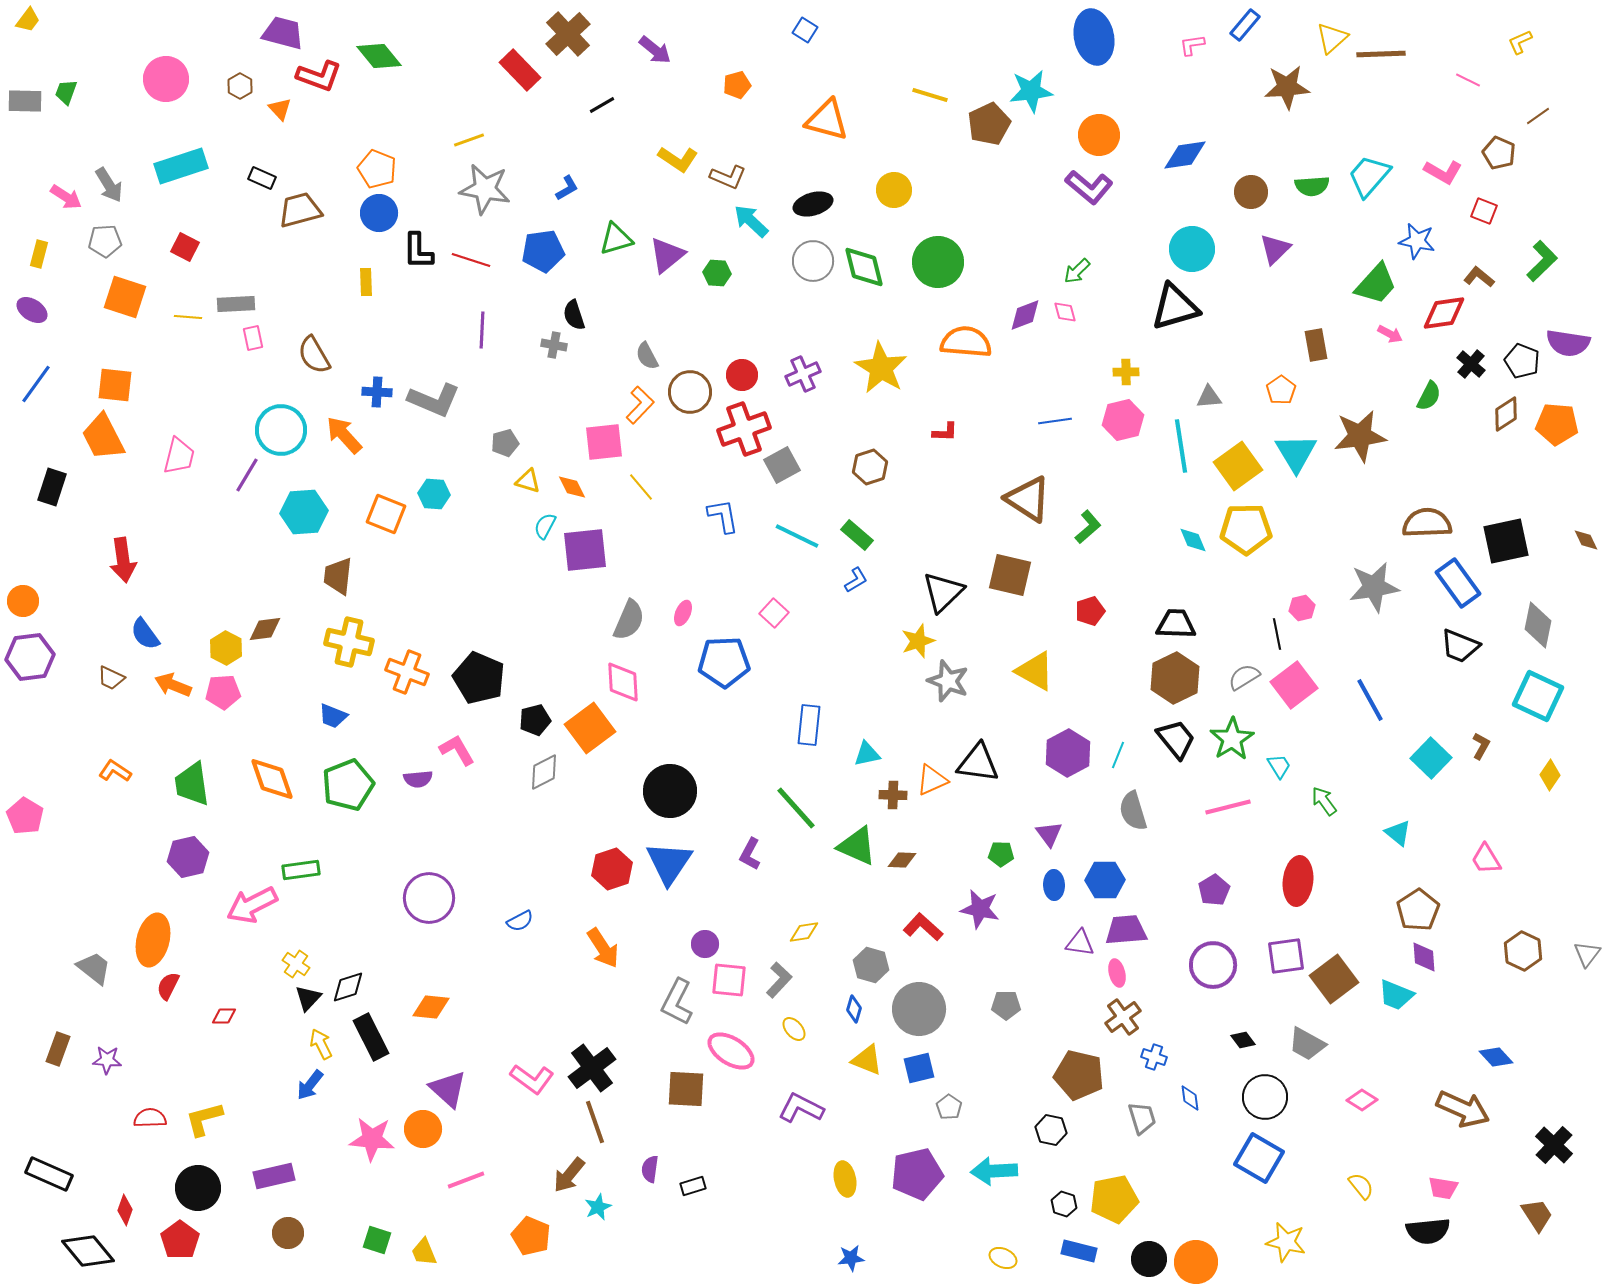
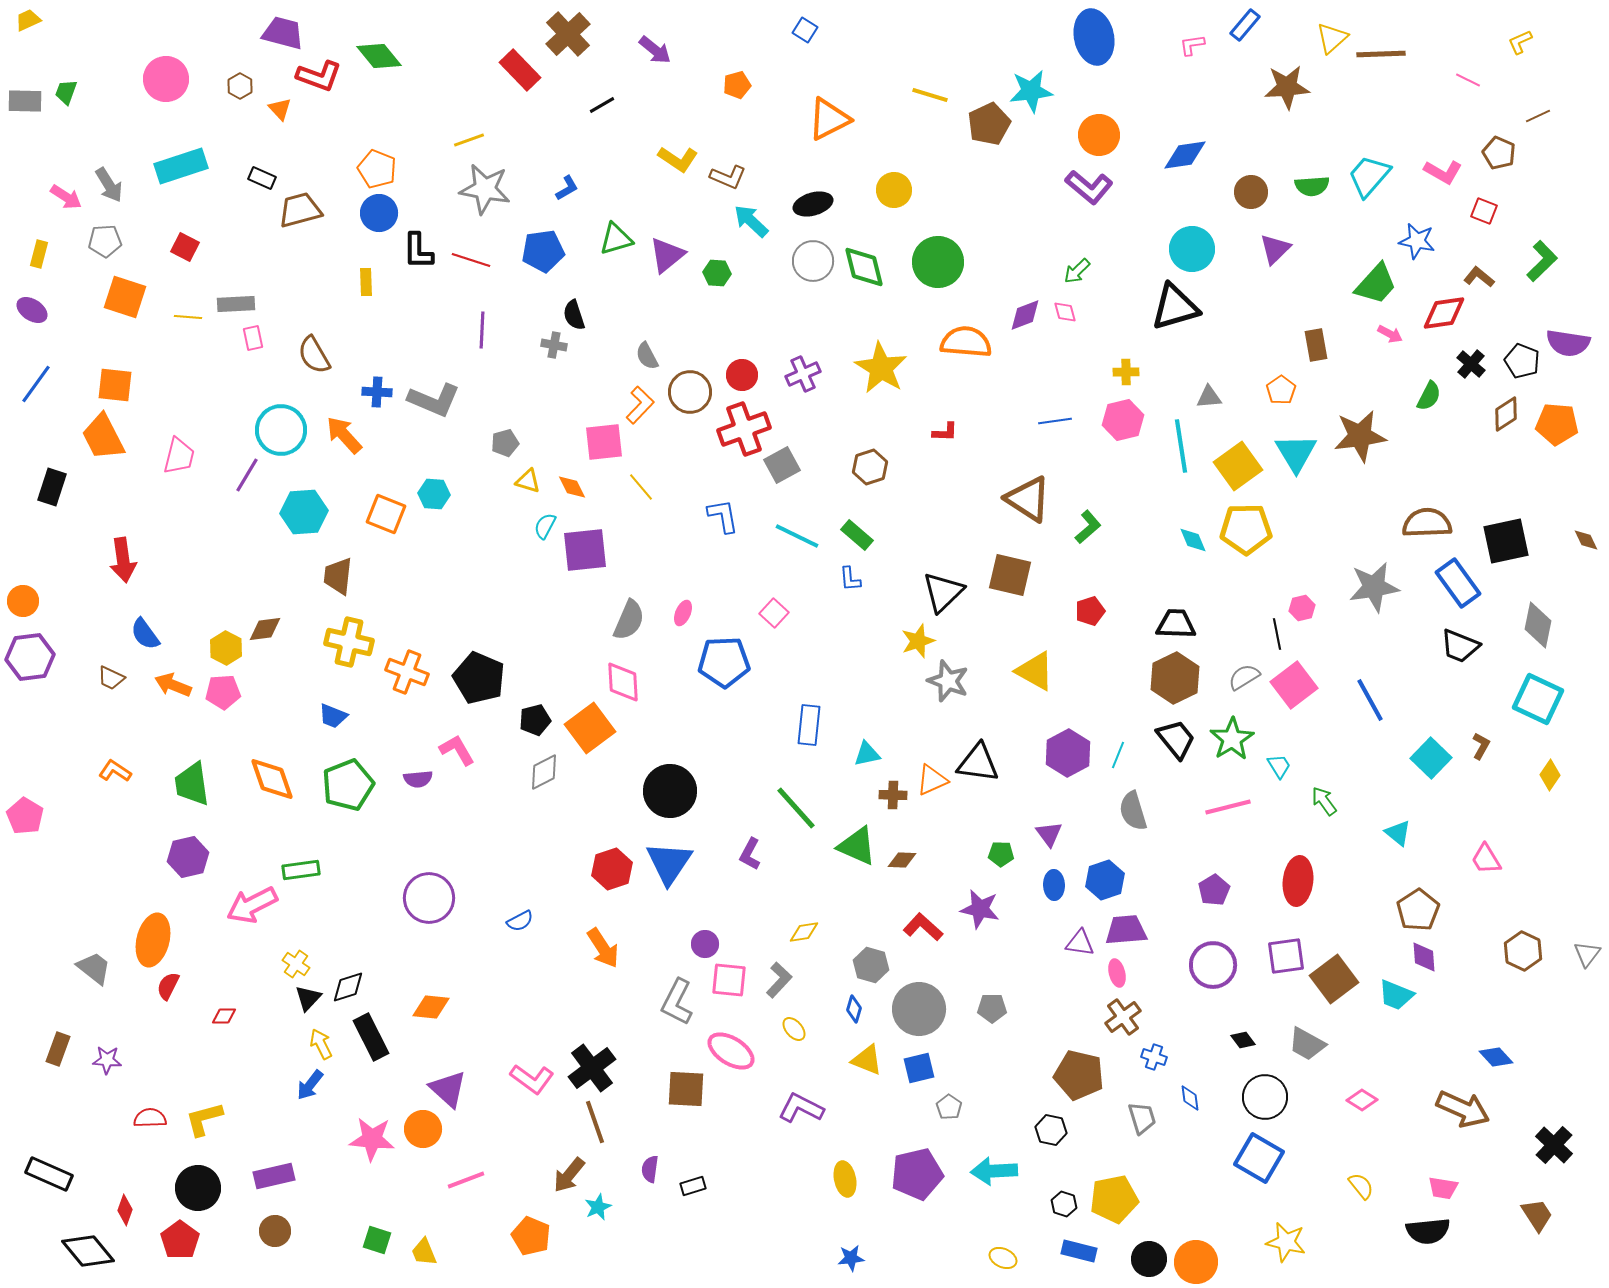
yellow trapezoid at (28, 20): rotated 152 degrees counterclockwise
brown line at (1538, 116): rotated 10 degrees clockwise
orange triangle at (827, 120): moved 2 px right, 1 px up; rotated 42 degrees counterclockwise
blue L-shape at (856, 580): moved 6 px left, 1 px up; rotated 116 degrees clockwise
cyan square at (1538, 696): moved 3 px down
blue hexagon at (1105, 880): rotated 18 degrees counterclockwise
gray pentagon at (1006, 1005): moved 14 px left, 3 px down
brown circle at (288, 1233): moved 13 px left, 2 px up
